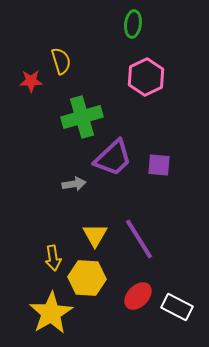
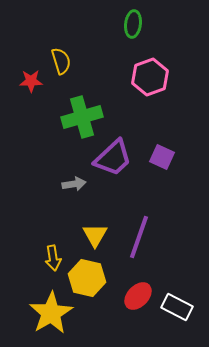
pink hexagon: moved 4 px right; rotated 6 degrees clockwise
purple square: moved 3 px right, 8 px up; rotated 20 degrees clockwise
purple line: moved 2 px up; rotated 51 degrees clockwise
yellow hexagon: rotated 9 degrees clockwise
